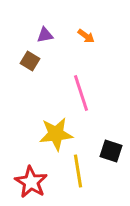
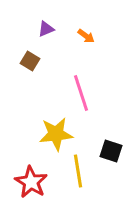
purple triangle: moved 1 px right, 6 px up; rotated 12 degrees counterclockwise
